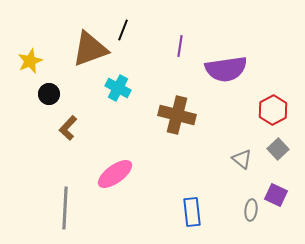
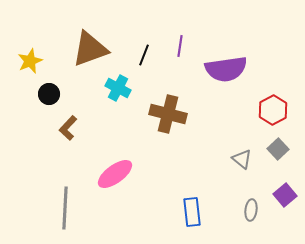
black line: moved 21 px right, 25 px down
brown cross: moved 9 px left, 1 px up
purple square: moved 9 px right; rotated 25 degrees clockwise
